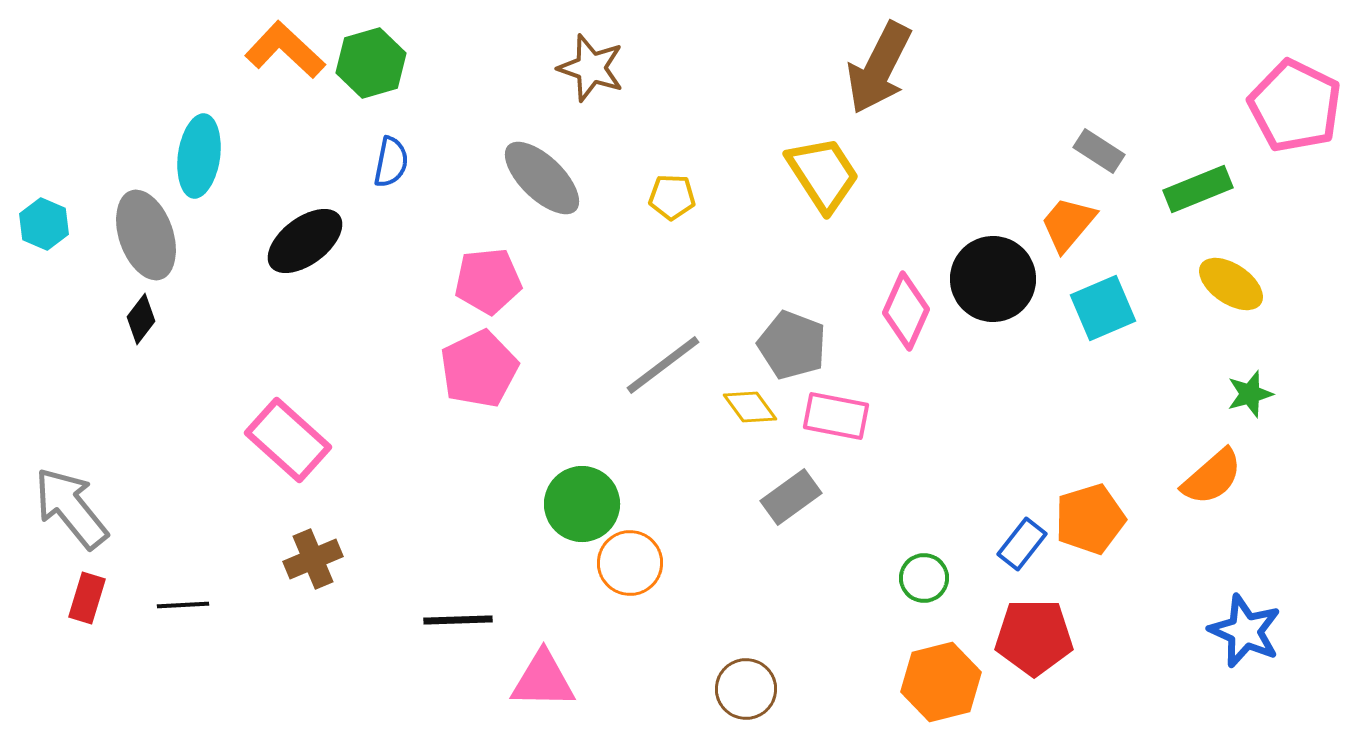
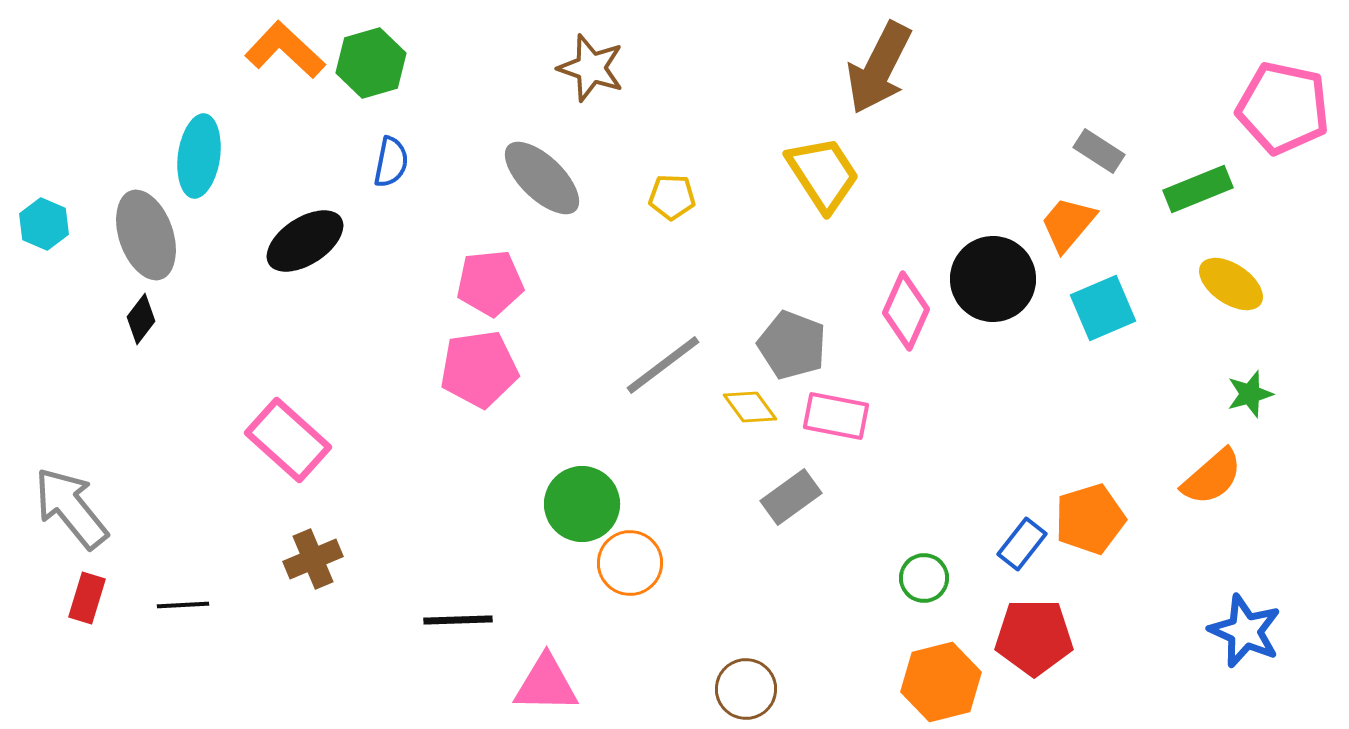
pink pentagon at (1295, 106): moved 12 px left, 2 px down; rotated 14 degrees counterclockwise
black ellipse at (305, 241): rotated 4 degrees clockwise
pink pentagon at (488, 281): moved 2 px right, 2 px down
pink pentagon at (479, 369): rotated 18 degrees clockwise
pink triangle at (543, 680): moved 3 px right, 4 px down
